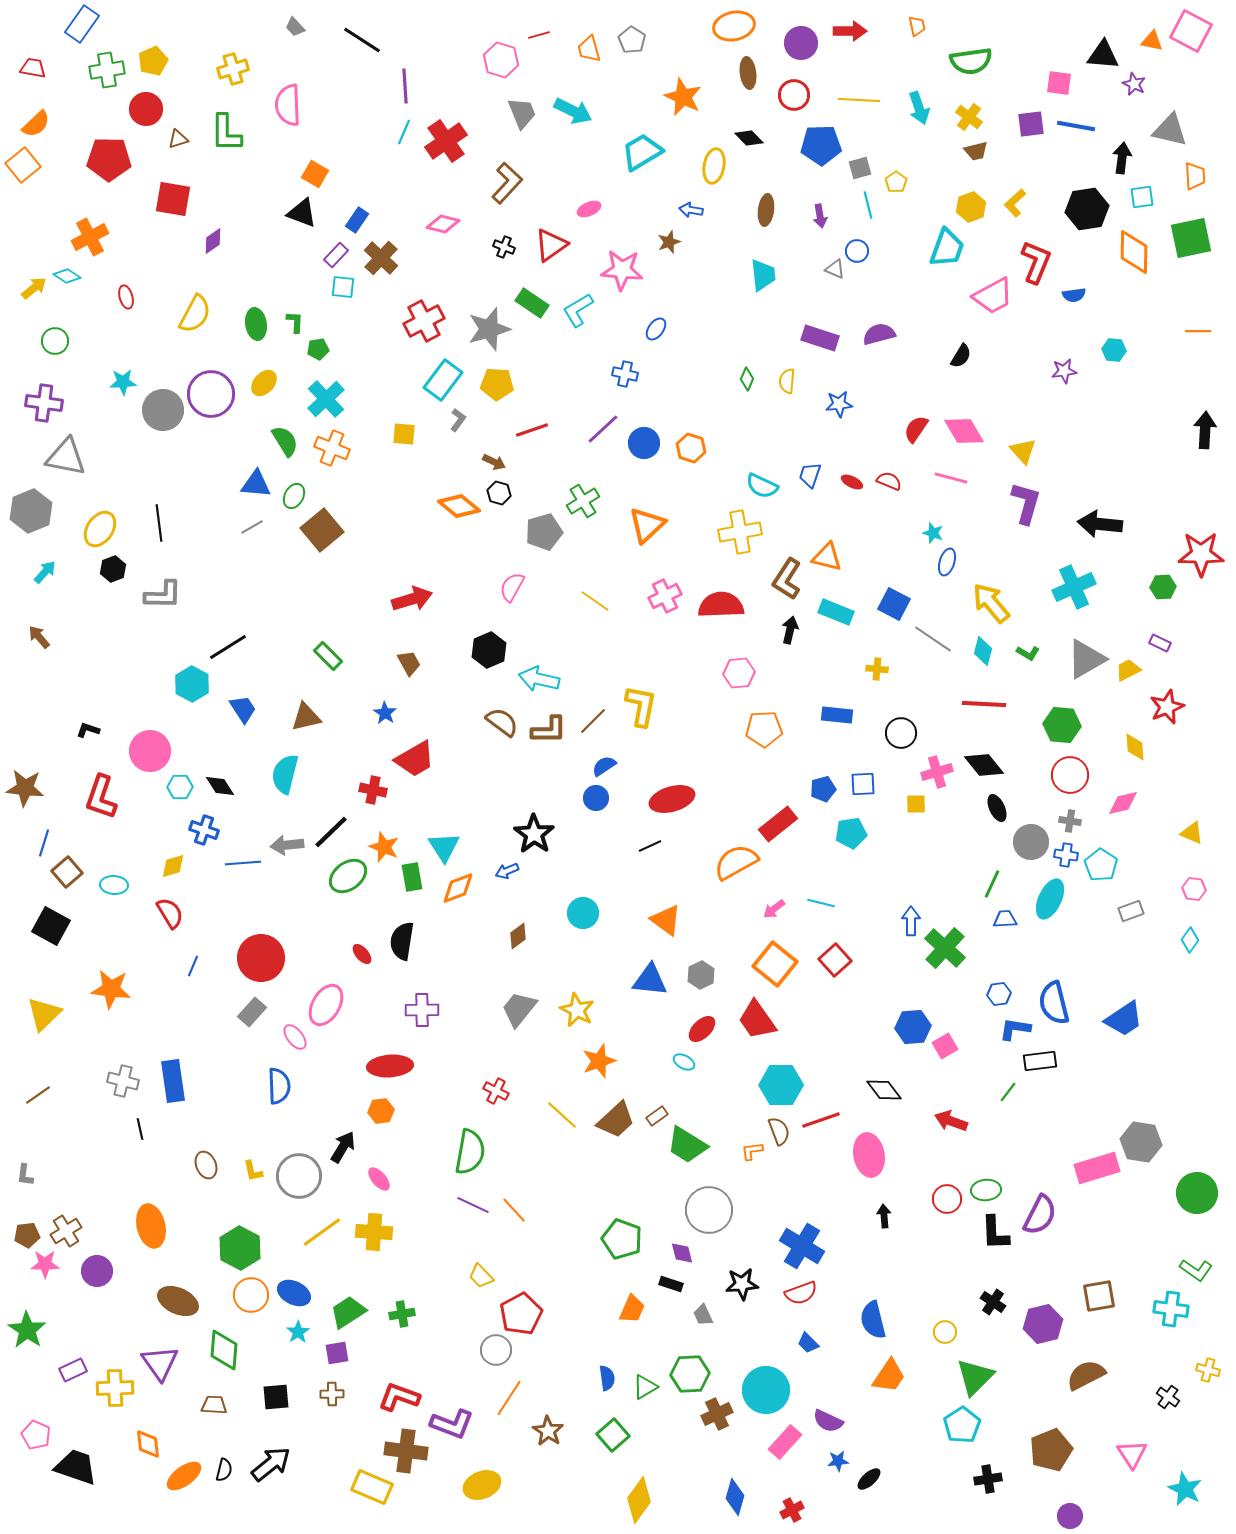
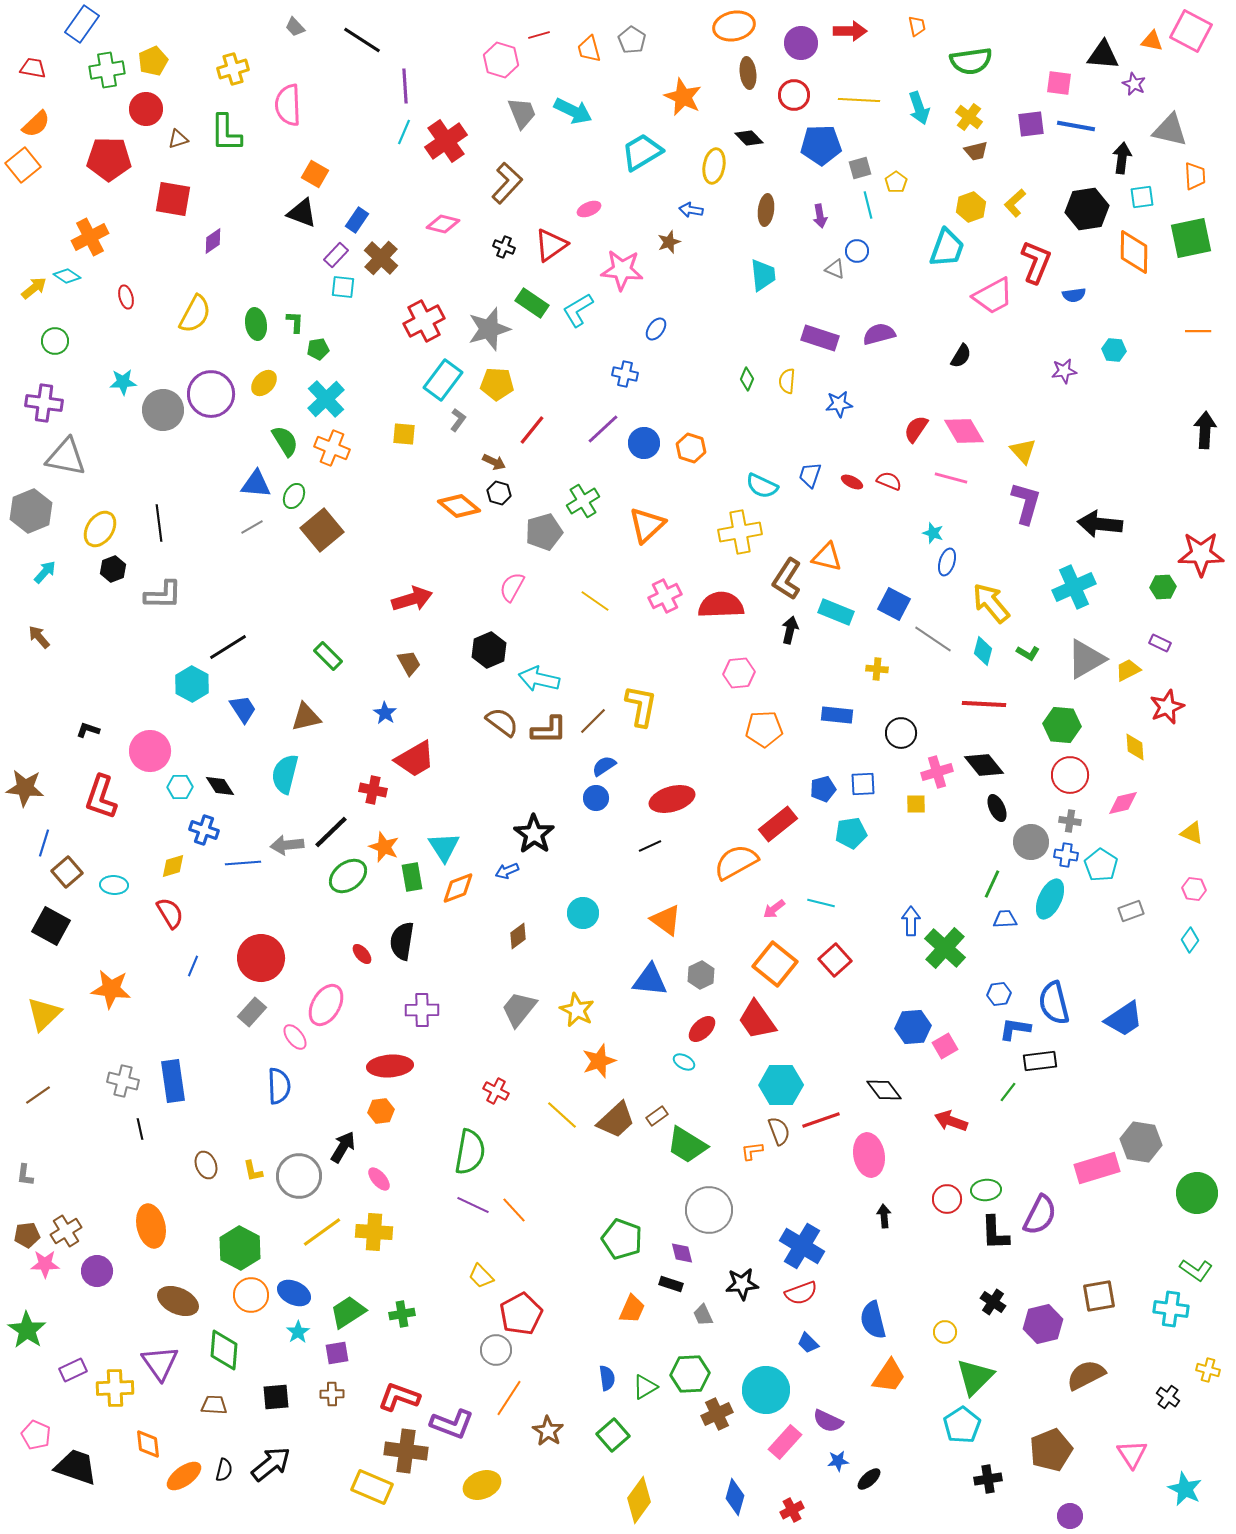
red line at (532, 430): rotated 32 degrees counterclockwise
